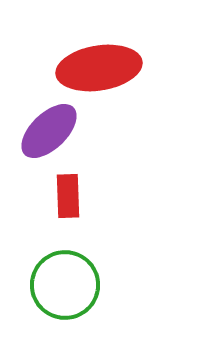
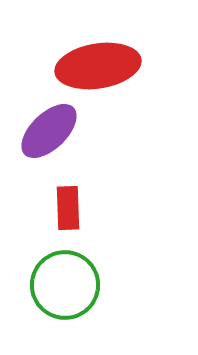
red ellipse: moved 1 px left, 2 px up
red rectangle: moved 12 px down
